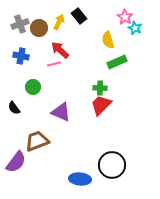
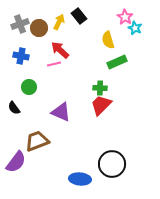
green circle: moved 4 px left
black circle: moved 1 px up
